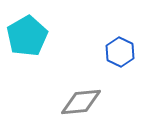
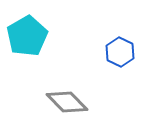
gray diamond: moved 14 px left; rotated 51 degrees clockwise
